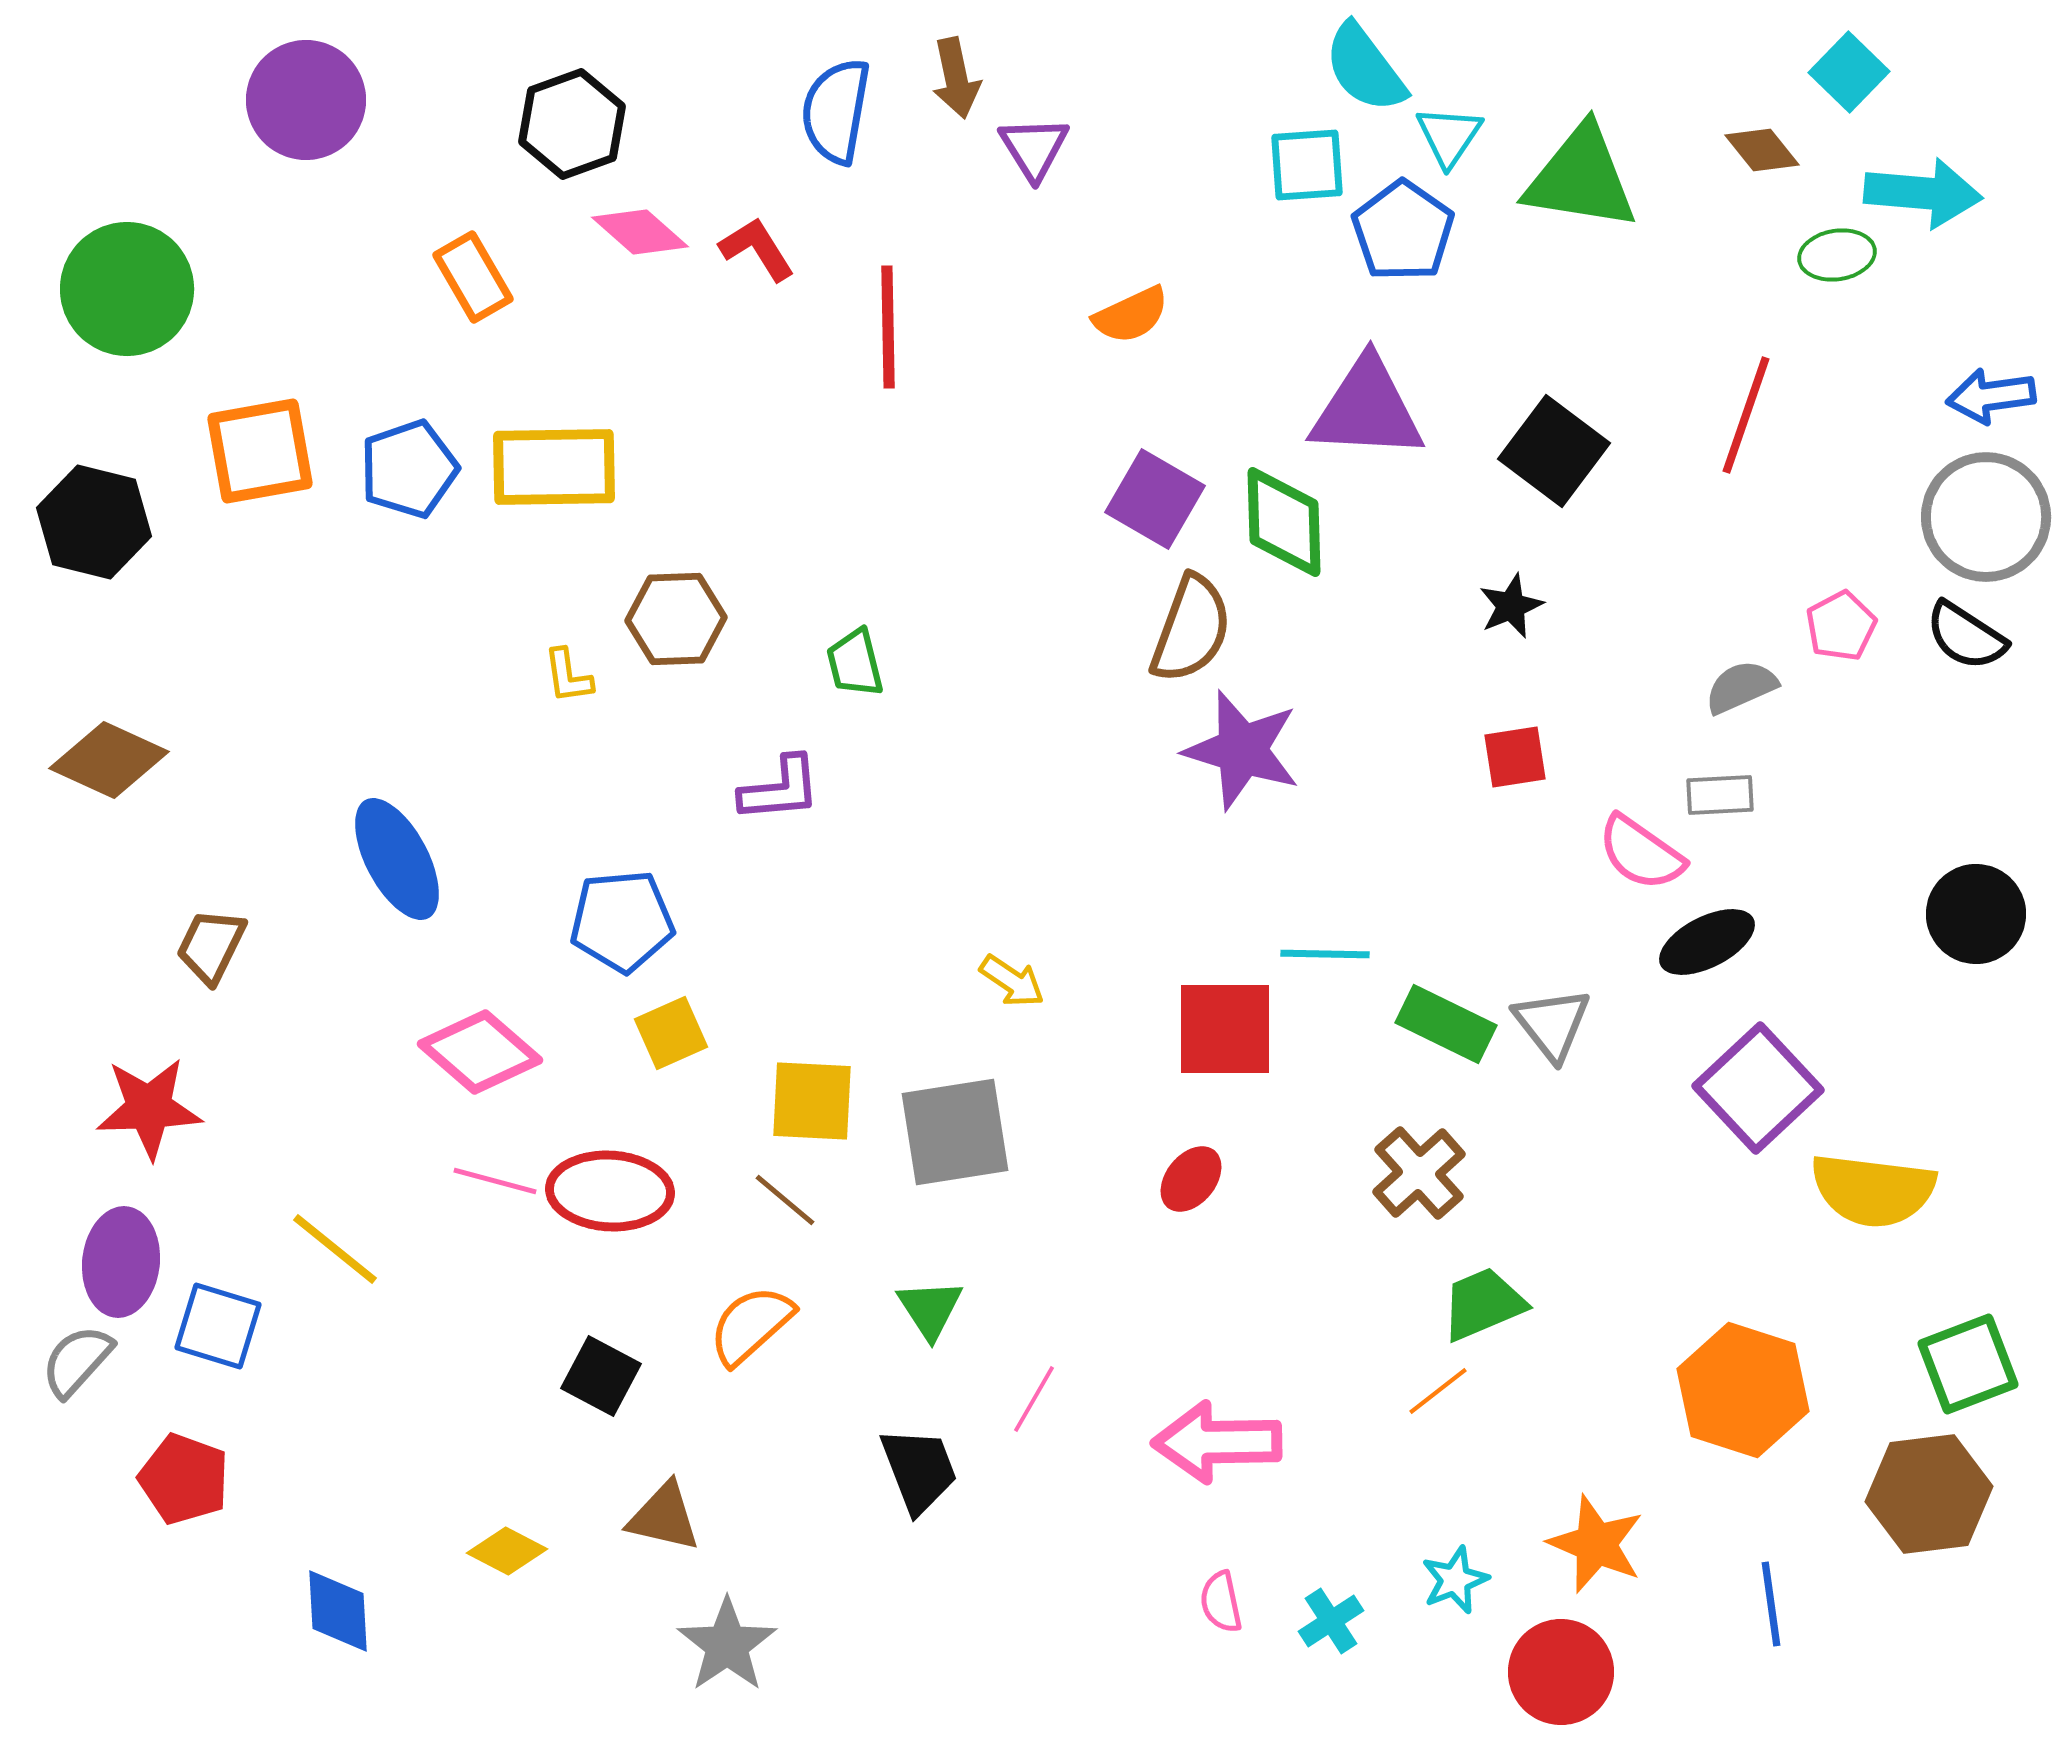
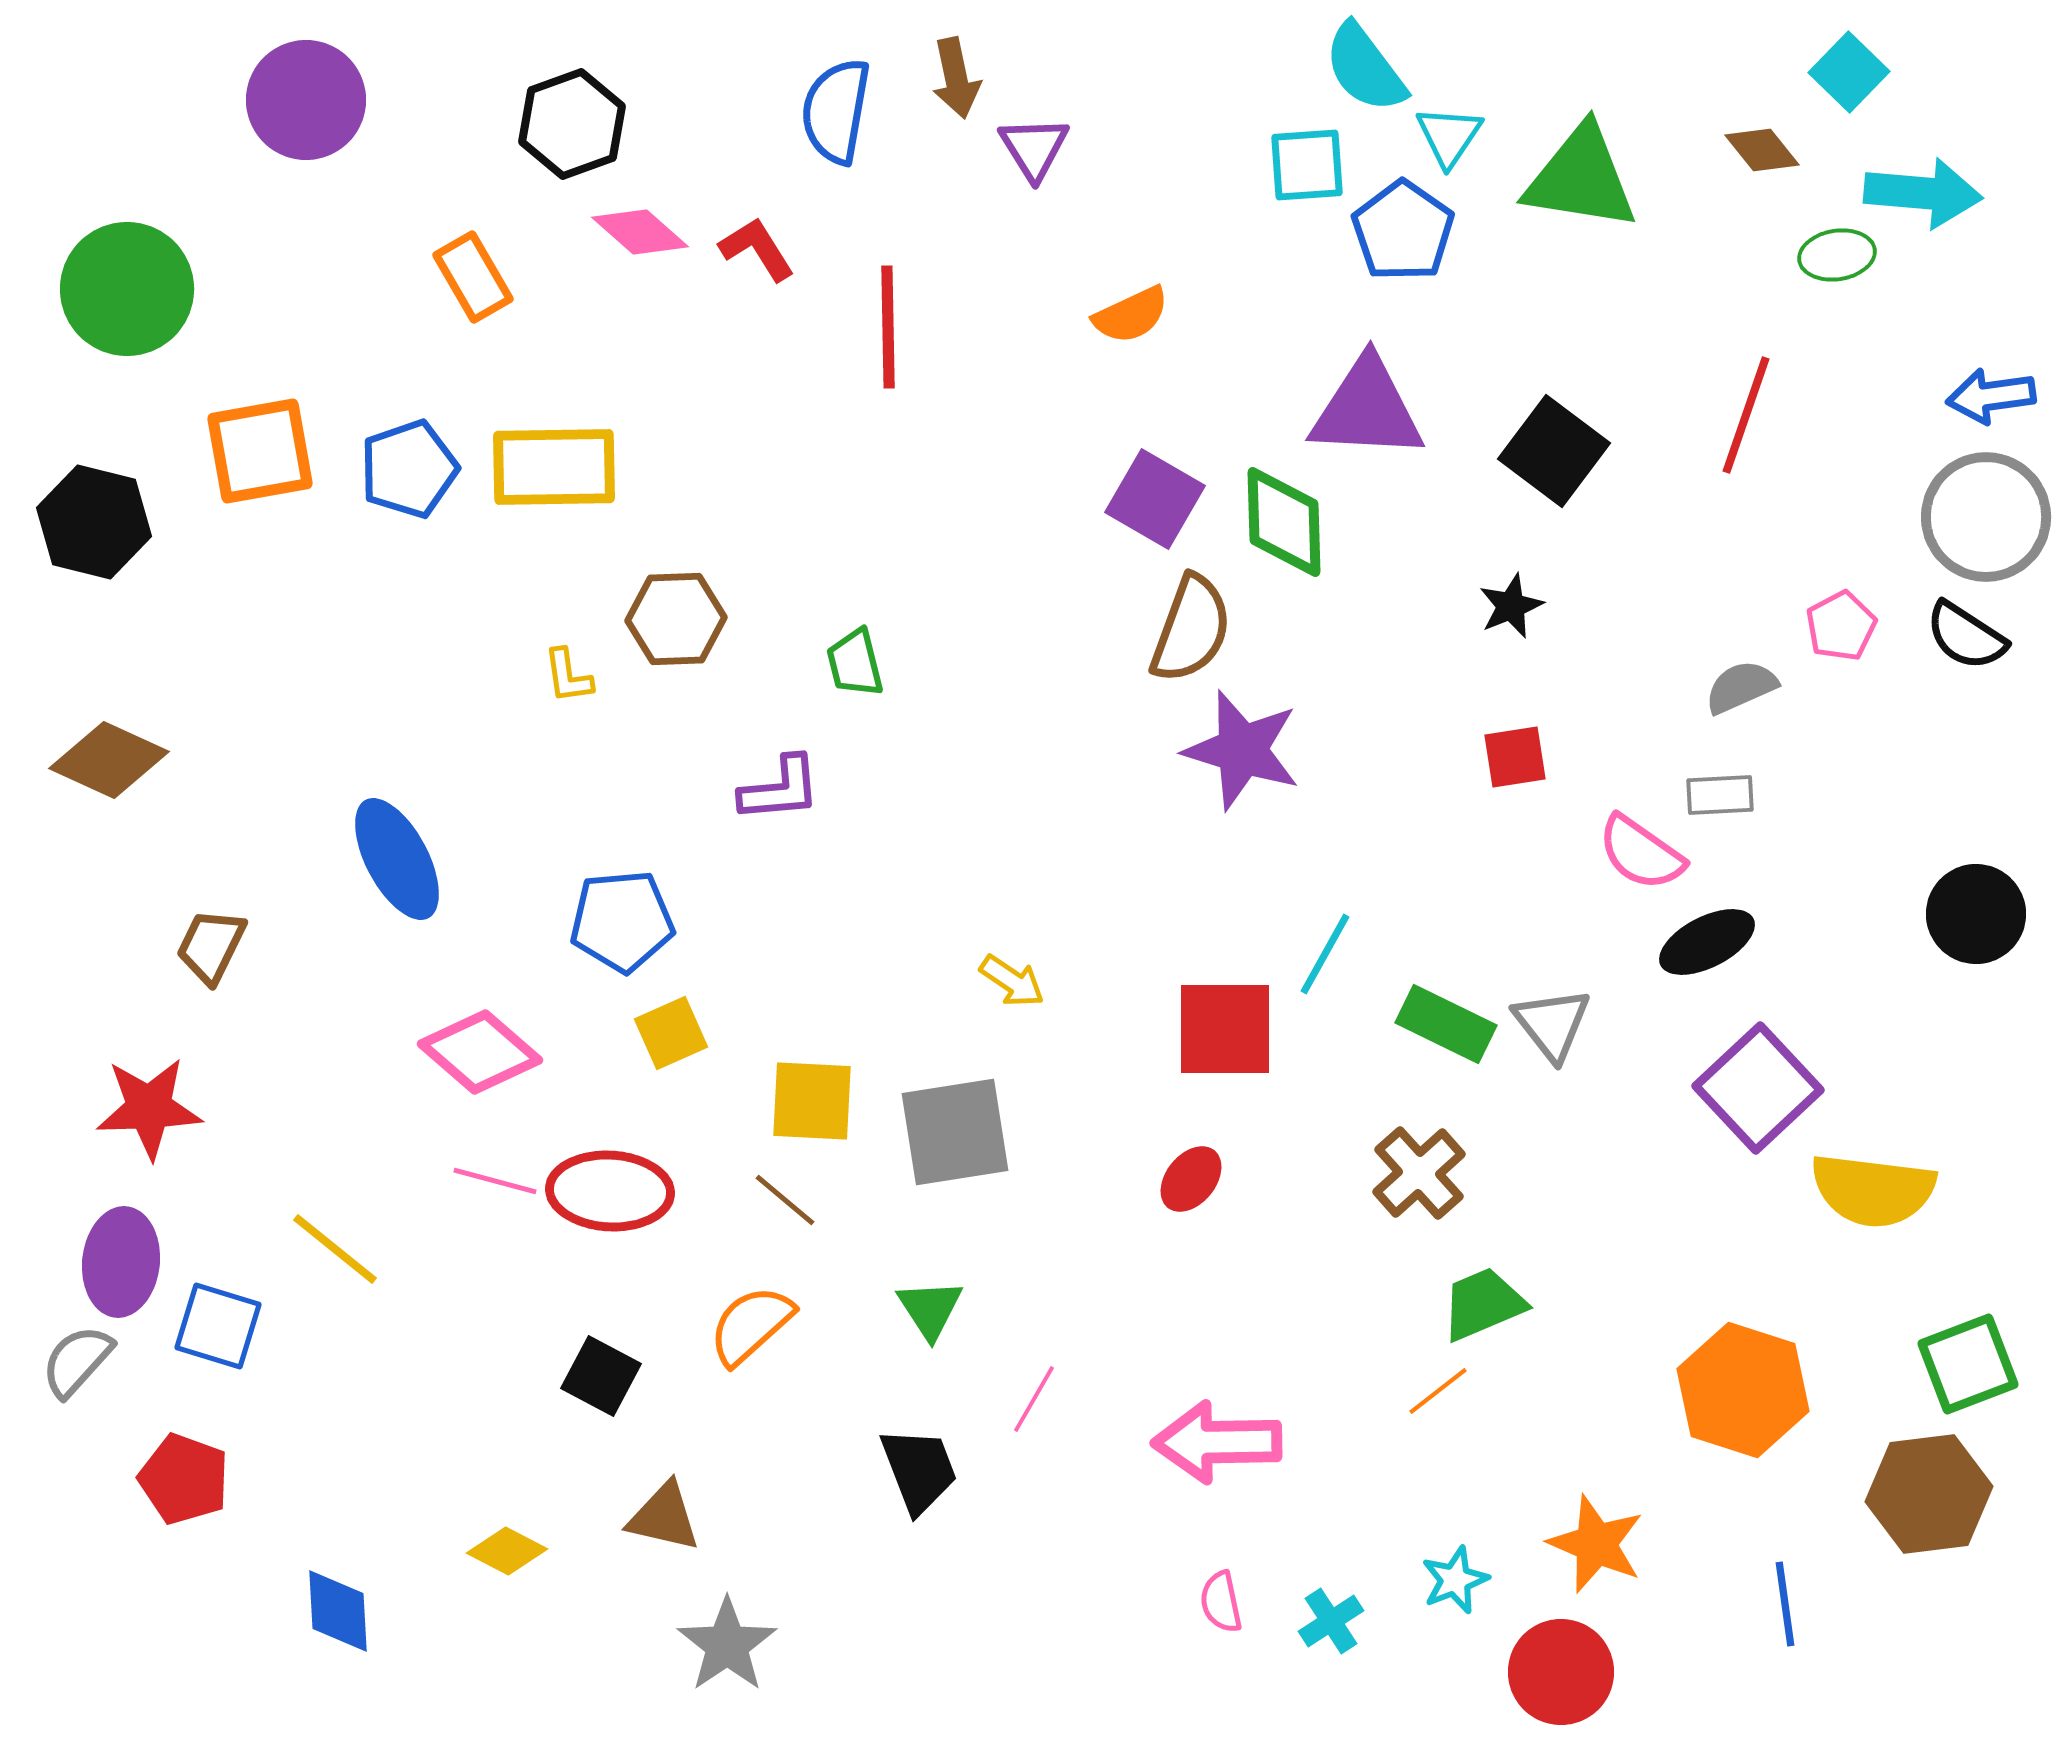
cyan line at (1325, 954): rotated 62 degrees counterclockwise
blue line at (1771, 1604): moved 14 px right
